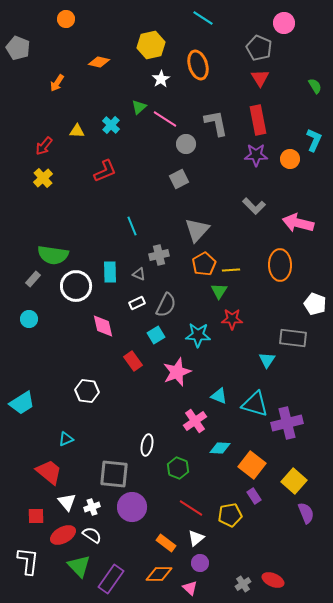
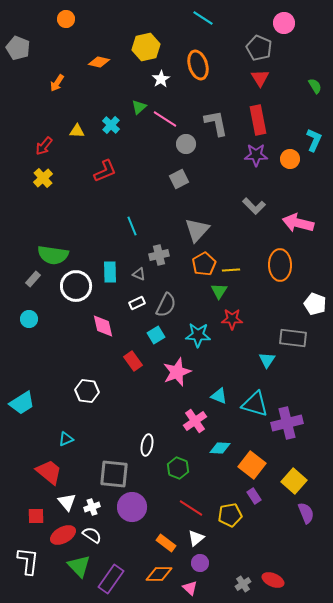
yellow hexagon at (151, 45): moved 5 px left, 2 px down
